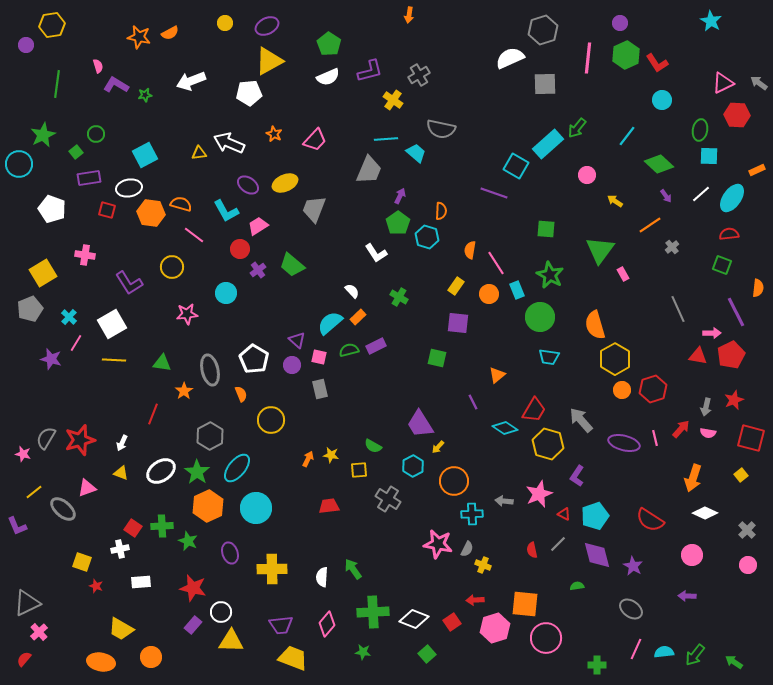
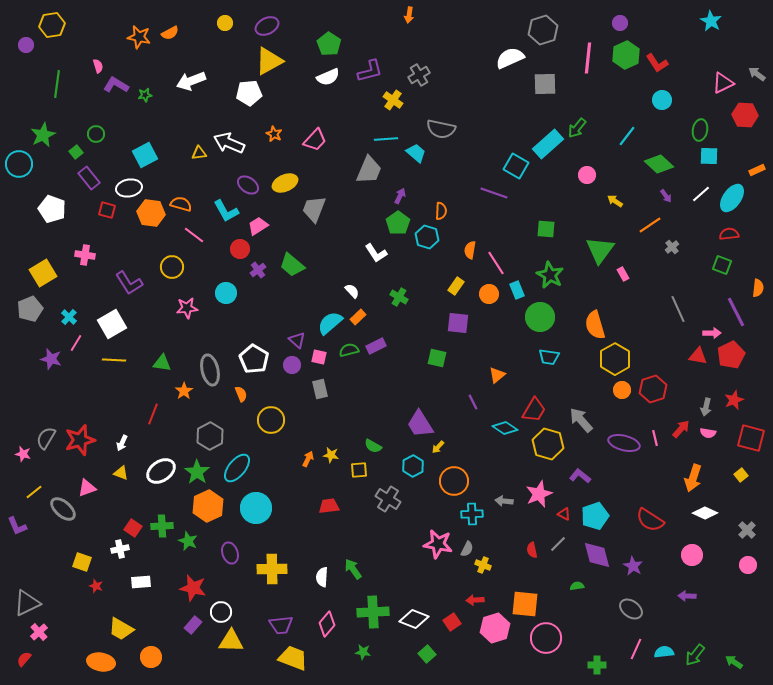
gray arrow at (759, 83): moved 2 px left, 9 px up
red hexagon at (737, 115): moved 8 px right
purple rectangle at (89, 178): rotated 60 degrees clockwise
pink star at (187, 314): moved 6 px up
purple L-shape at (577, 476): moved 3 px right; rotated 95 degrees clockwise
